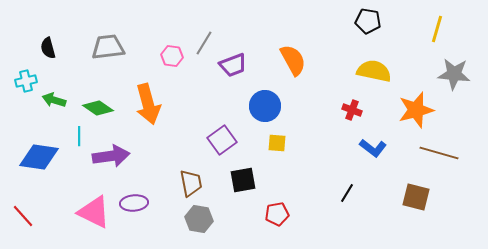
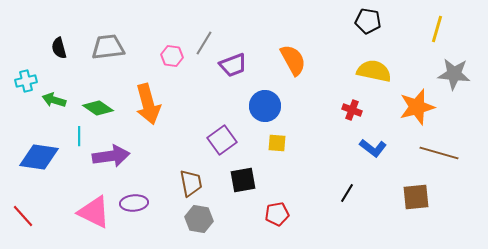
black semicircle: moved 11 px right
orange star: moved 1 px right, 3 px up
brown square: rotated 20 degrees counterclockwise
